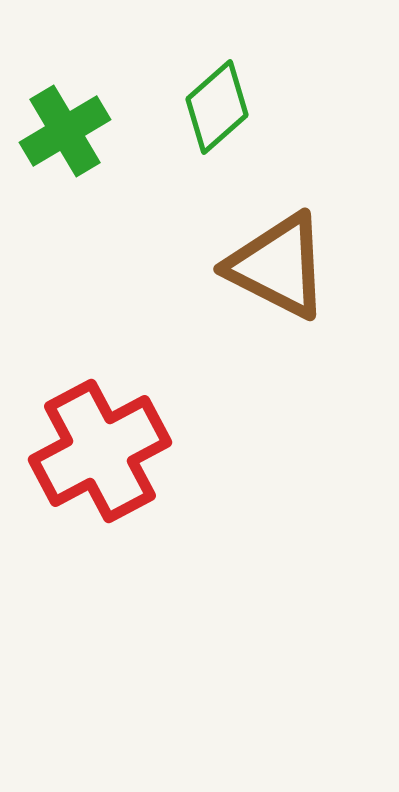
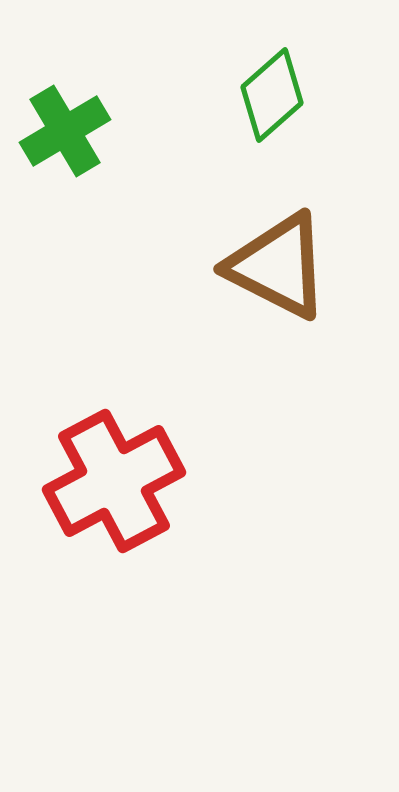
green diamond: moved 55 px right, 12 px up
red cross: moved 14 px right, 30 px down
